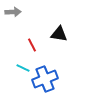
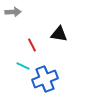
cyan line: moved 2 px up
